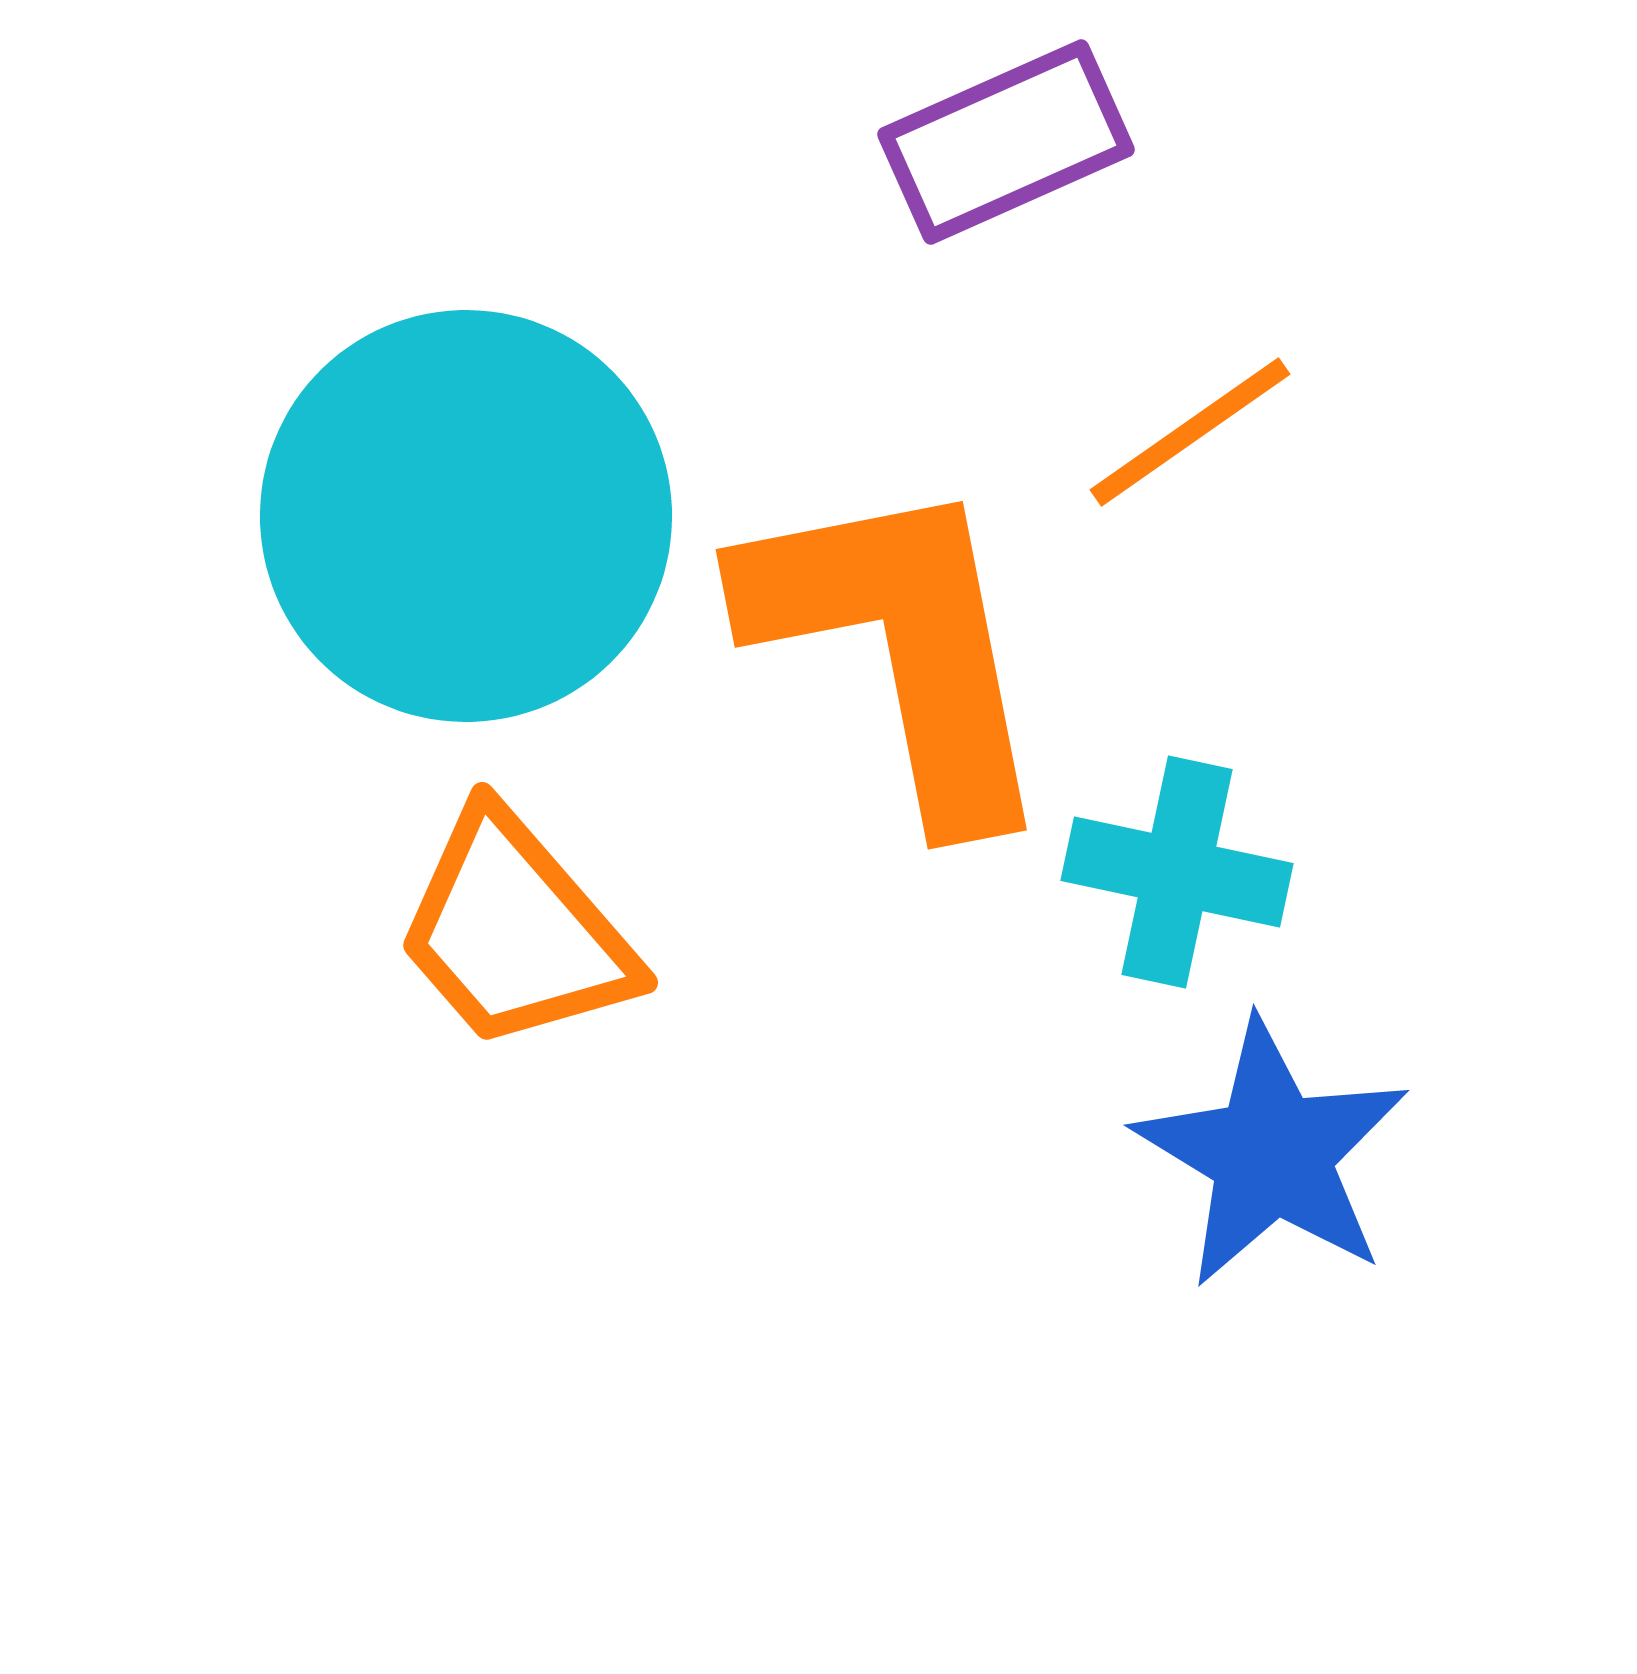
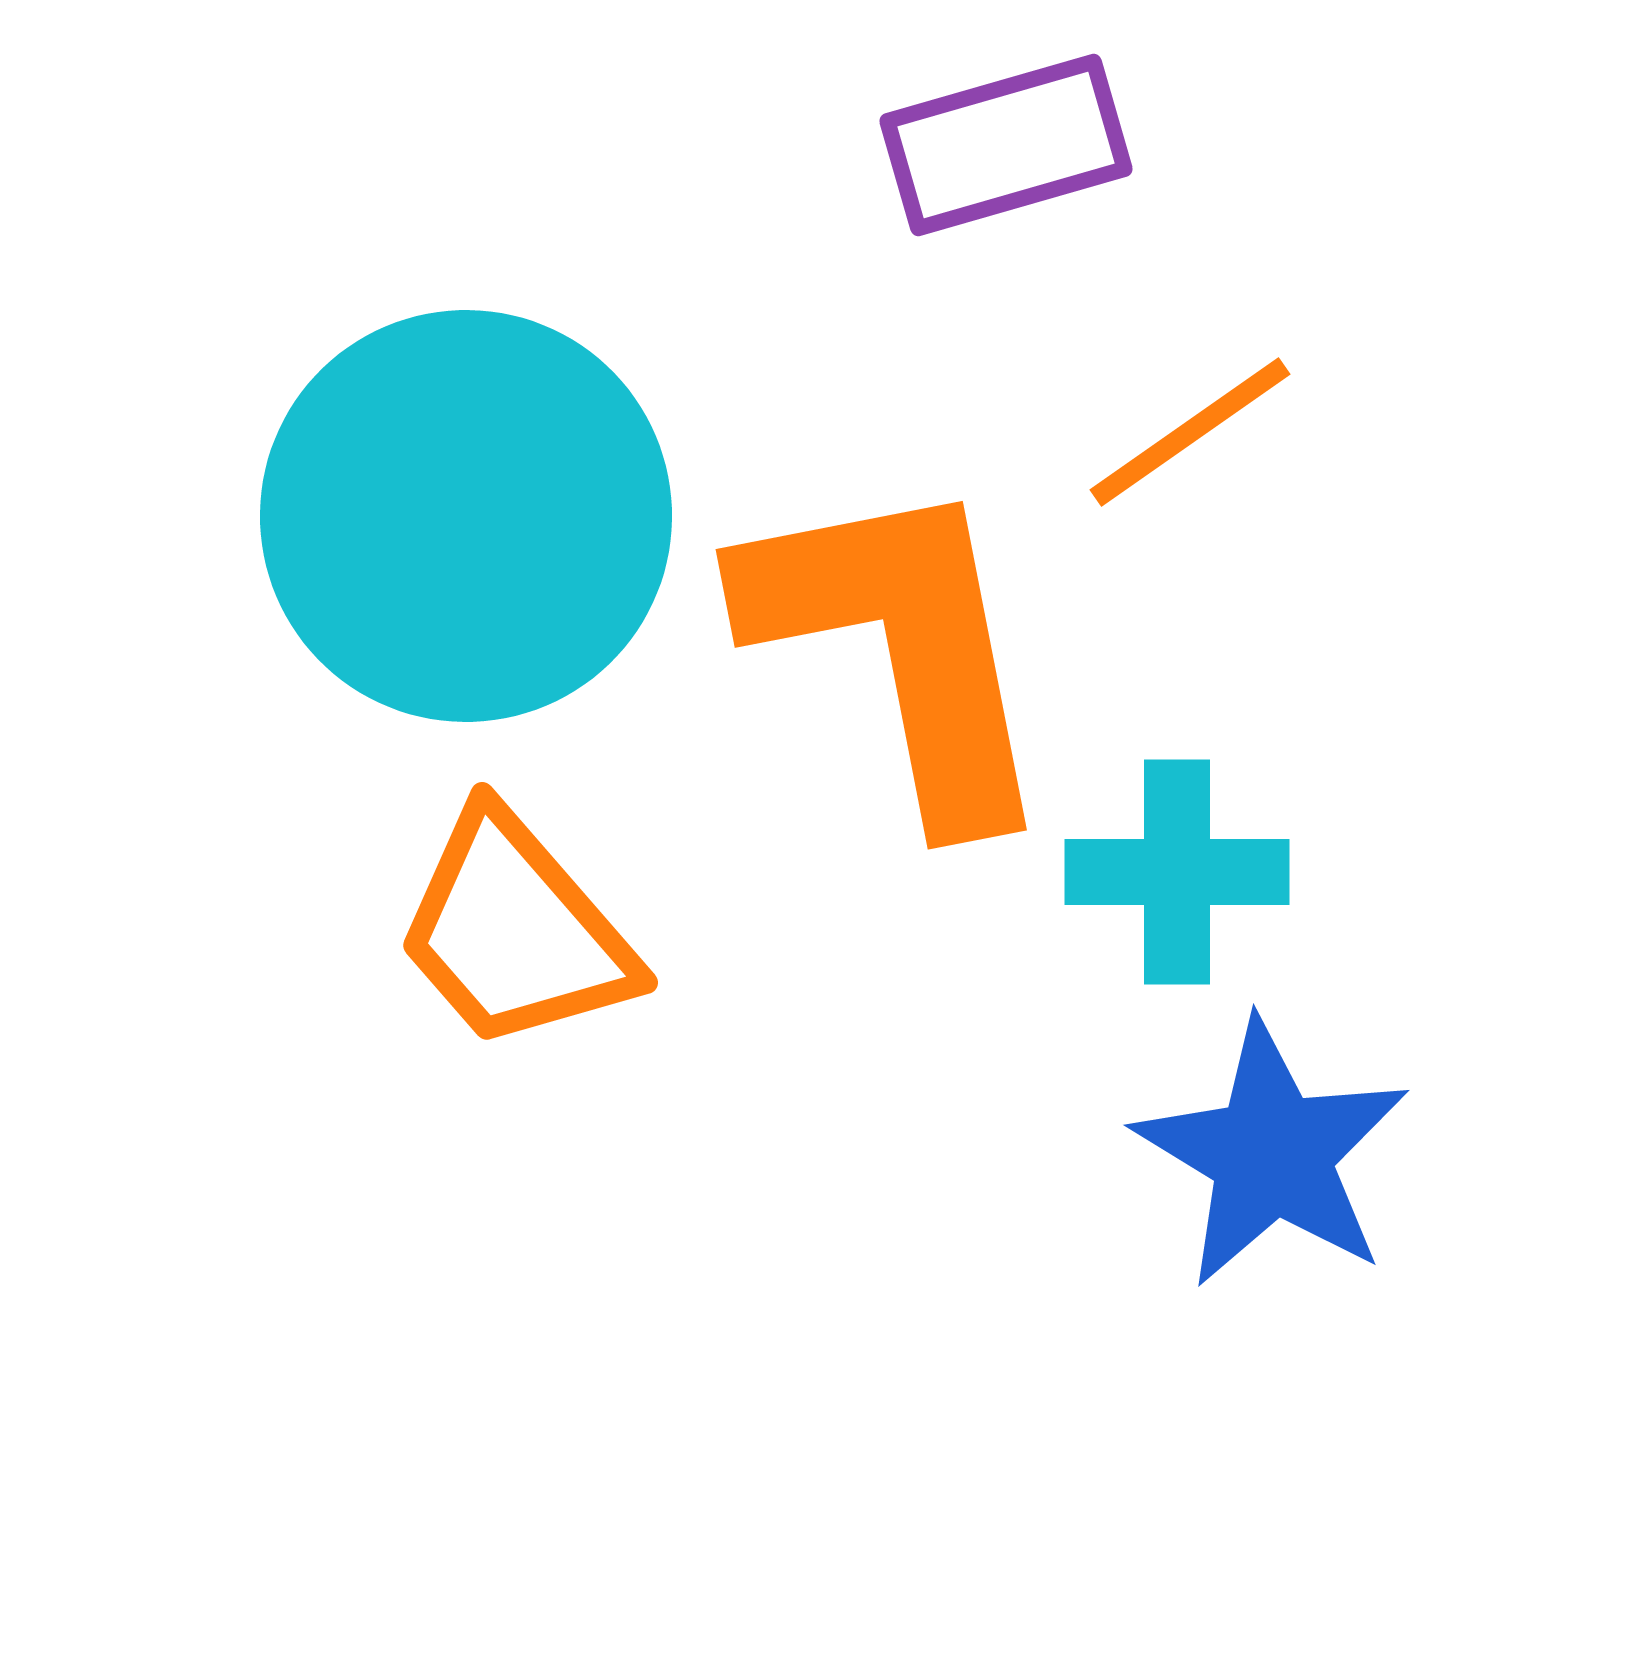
purple rectangle: moved 3 px down; rotated 8 degrees clockwise
cyan cross: rotated 12 degrees counterclockwise
